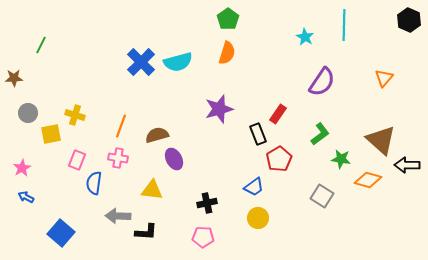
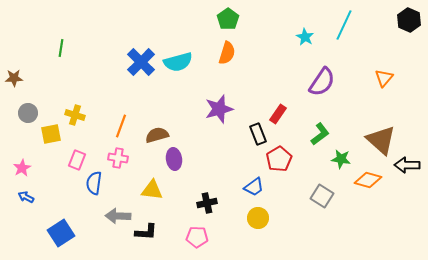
cyan line: rotated 24 degrees clockwise
green line: moved 20 px right, 3 px down; rotated 18 degrees counterclockwise
purple ellipse: rotated 20 degrees clockwise
blue square: rotated 16 degrees clockwise
pink pentagon: moved 6 px left
